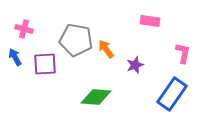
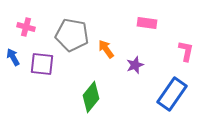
pink rectangle: moved 3 px left, 2 px down
pink cross: moved 2 px right, 2 px up
gray pentagon: moved 4 px left, 5 px up
pink L-shape: moved 3 px right, 2 px up
blue arrow: moved 2 px left
purple square: moved 3 px left; rotated 10 degrees clockwise
green diamond: moved 5 px left; rotated 56 degrees counterclockwise
